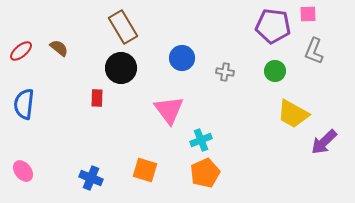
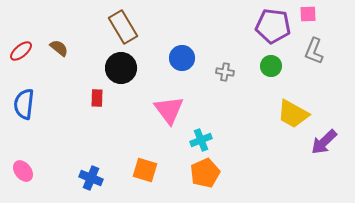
green circle: moved 4 px left, 5 px up
